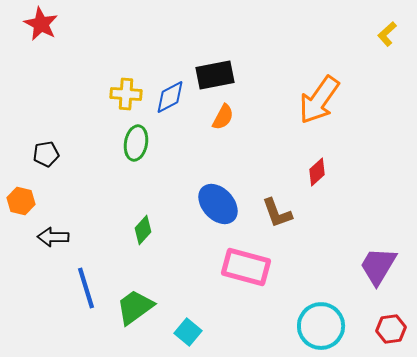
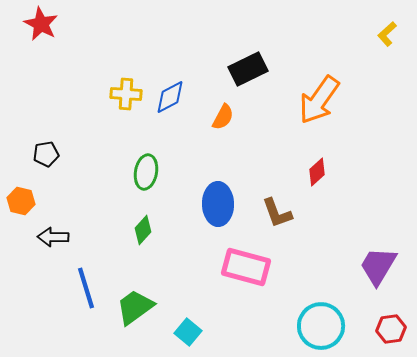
black rectangle: moved 33 px right, 6 px up; rotated 15 degrees counterclockwise
green ellipse: moved 10 px right, 29 px down
blue ellipse: rotated 42 degrees clockwise
